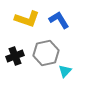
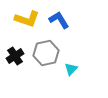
black cross: rotated 12 degrees counterclockwise
cyan triangle: moved 6 px right, 2 px up
